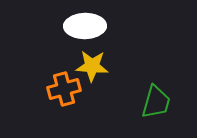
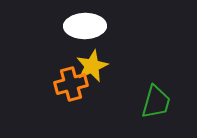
yellow star: rotated 28 degrees counterclockwise
orange cross: moved 7 px right, 5 px up
